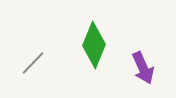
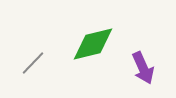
green diamond: moved 1 px left, 1 px up; rotated 54 degrees clockwise
